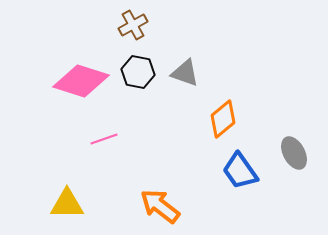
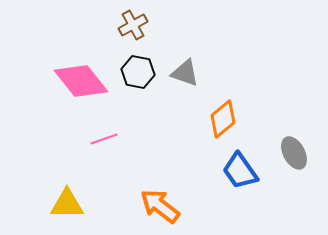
pink diamond: rotated 34 degrees clockwise
